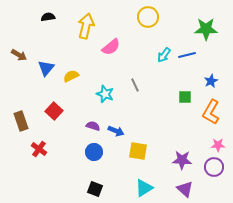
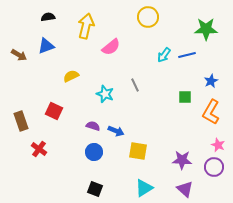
blue triangle: moved 22 px up; rotated 30 degrees clockwise
red square: rotated 18 degrees counterclockwise
pink star: rotated 24 degrees clockwise
